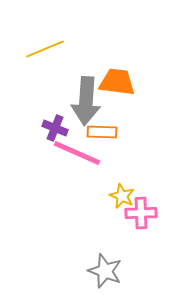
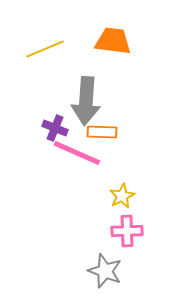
orange trapezoid: moved 4 px left, 41 px up
yellow star: rotated 20 degrees clockwise
pink cross: moved 14 px left, 18 px down
